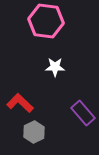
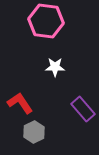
red L-shape: rotated 12 degrees clockwise
purple rectangle: moved 4 px up
